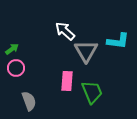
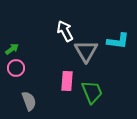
white arrow: rotated 20 degrees clockwise
